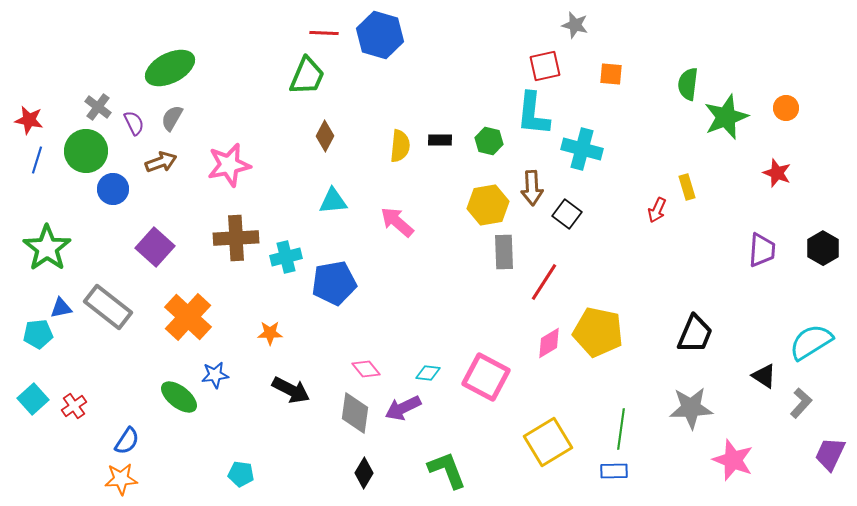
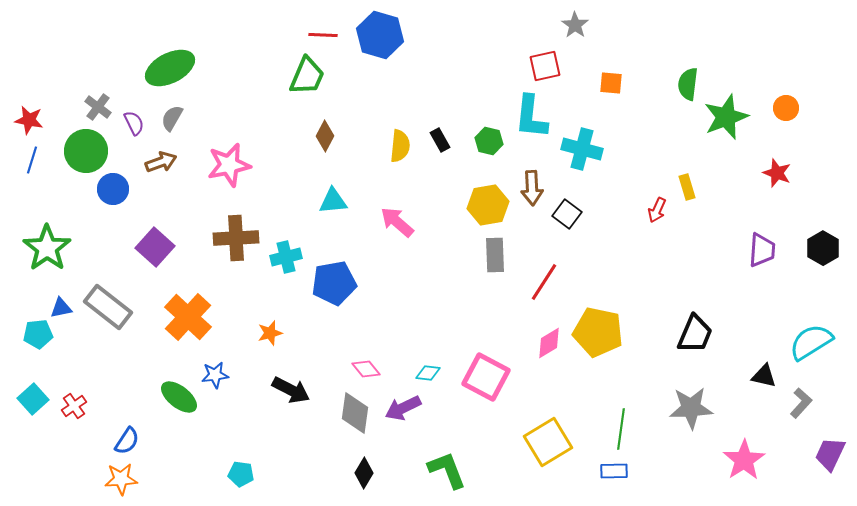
gray star at (575, 25): rotated 20 degrees clockwise
red line at (324, 33): moved 1 px left, 2 px down
orange square at (611, 74): moved 9 px down
cyan L-shape at (533, 114): moved 2 px left, 3 px down
black rectangle at (440, 140): rotated 60 degrees clockwise
blue line at (37, 160): moved 5 px left
gray rectangle at (504, 252): moved 9 px left, 3 px down
orange star at (270, 333): rotated 15 degrees counterclockwise
black triangle at (764, 376): rotated 20 degrees counterclockwise
pink star at (733, 460): moved 11 px right; rotated 18 degrees clockwise
